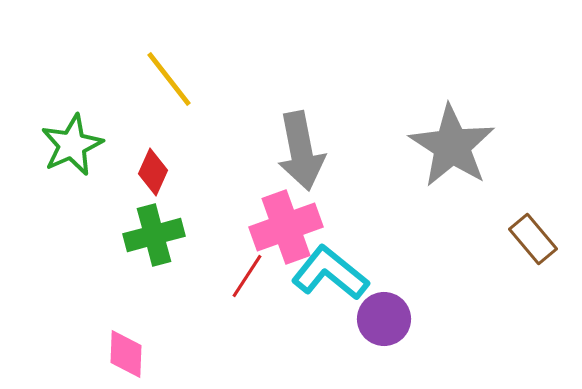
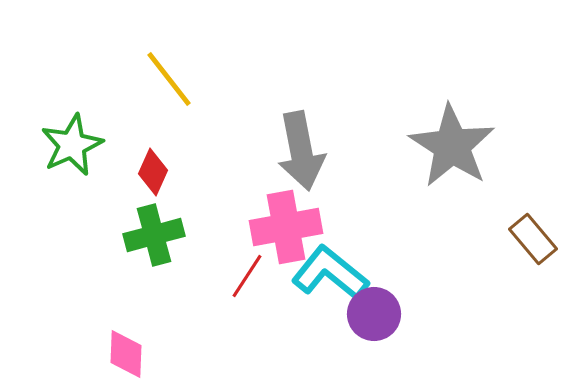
pink cross: rotated 10 degrees clockwise
purple circle: moved 10 px left, 5 px up
